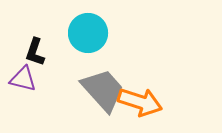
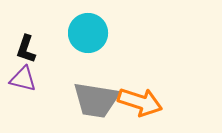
black L-shape: moved 9 px left, 3 px up
gray trapezoid: moved 7 px left, 10 px down; rotated 141 degrees clockwise
